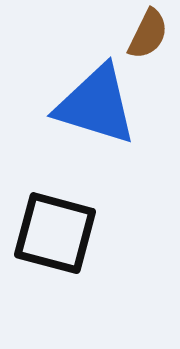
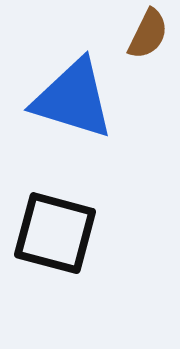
blue triangle: moved 23 px left, 6 px up
